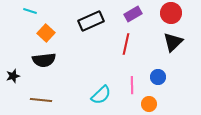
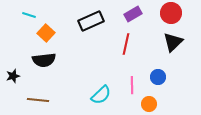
cyan line: moved 1 px left, 4 px down
brown line: moved 3 px left
